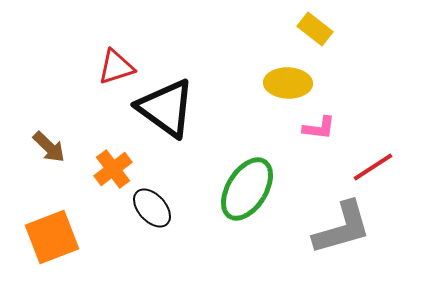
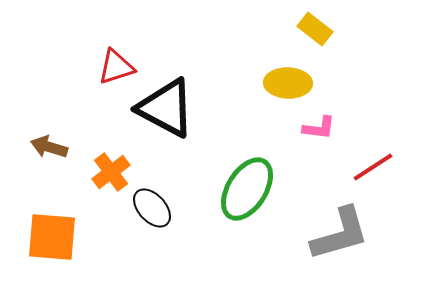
black triangle: rotated 8 degrees counterclockwise
brown arrow: rotated 153 degrees clockwise
orange cross: moved 2 px left, 3 px down
gray L-shape: moved 2 px left, 6 px down
orange square: rotated 26 degrees clockwise
